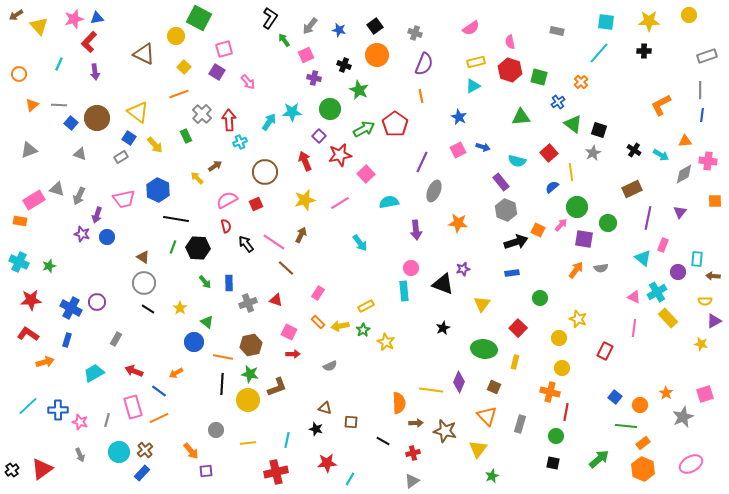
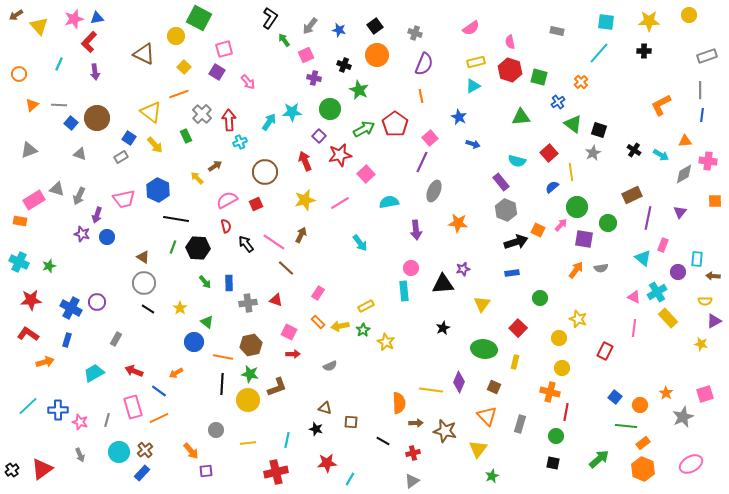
yellow triangle at (138, 112): moved 13 px right
blue arrow at (483, 147): moved 10 px left, 3 px up
pink square at (458, 150): moved 28 px left, 12 px up; rotated 14 degrees counterclockwise
brown rectangle at (632, 189): moved 6 px down
black triangle at (443, 284): rotated 25 degrees counterclockwise
gray cross at (248, 303): rotated 12 degrees clockwise
